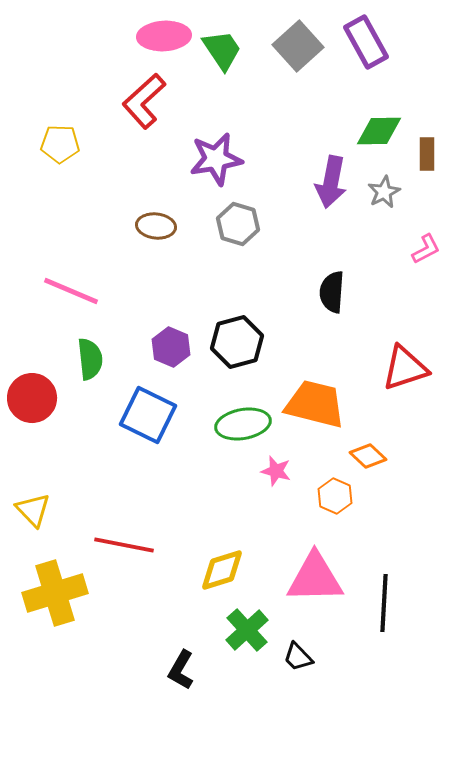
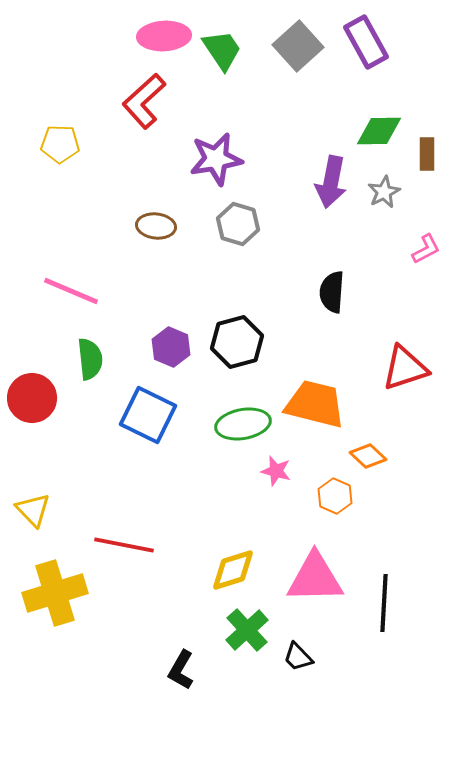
yellow diamond: moved 11 px right
